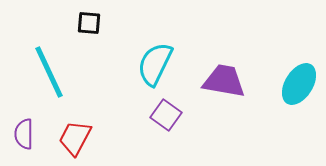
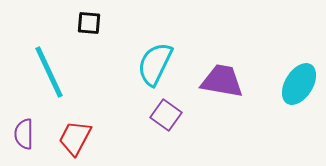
purple trapezoid: moved 2 px left
